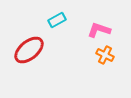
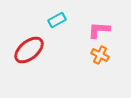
pink L-shape: rotated 15 degrees counterclockwise
orange cross: moved 5 px left
